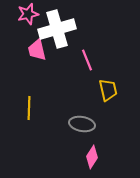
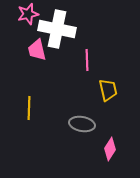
white cross: rotated 27 degrees clockwise
pink line: rotated 20 degrees clockwise
pink diamond: moved 18 px right, 8 px up
